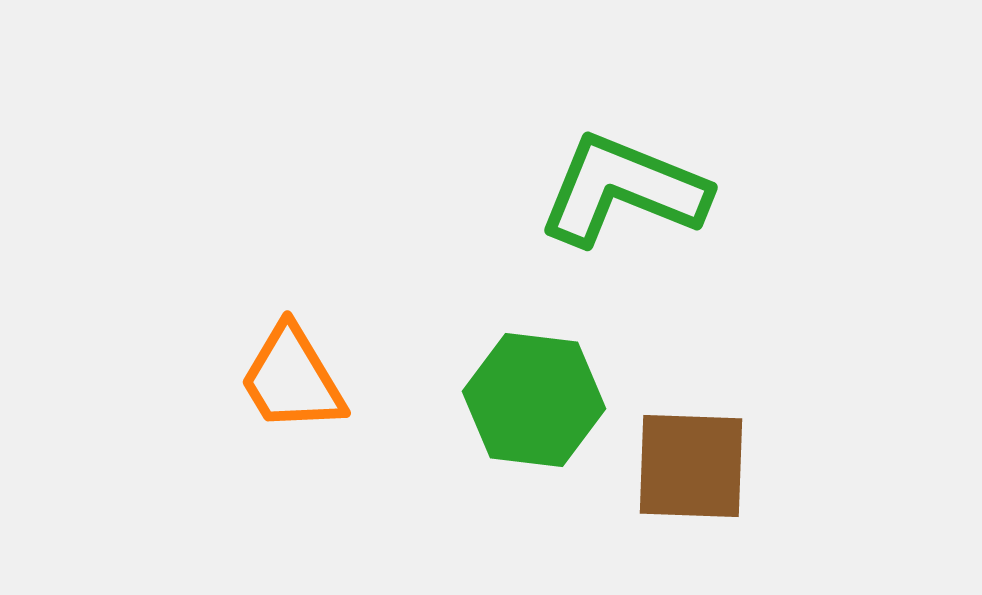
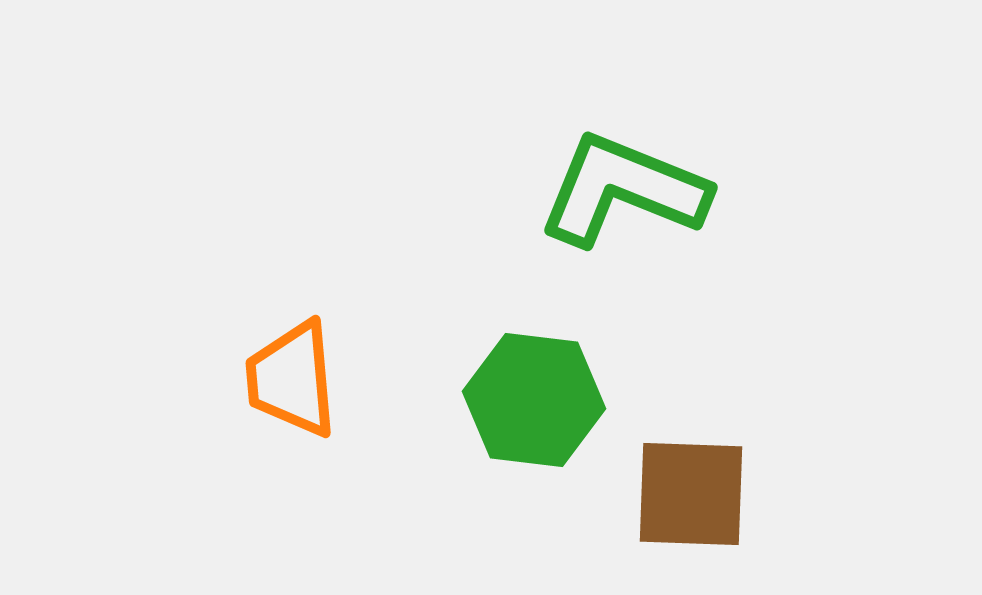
orange trapezoid: rotated 26 degrees clockwise
brown square: moved 28 px down
